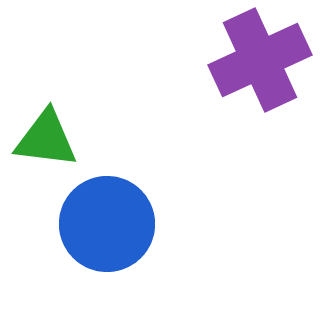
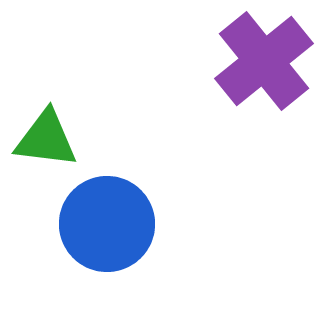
purple cross: moved 4 px right, 1 px down; rotated 14 degrees counterclockwise
